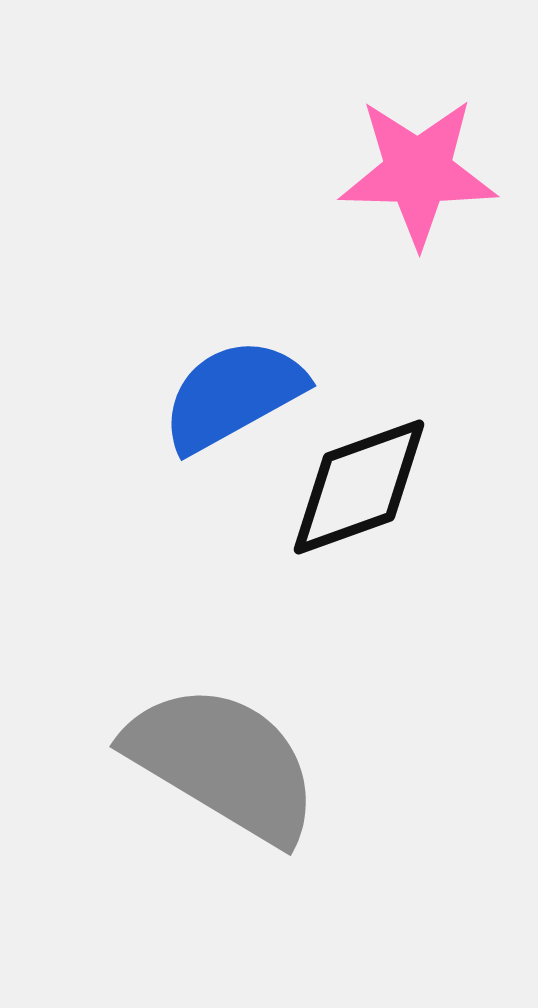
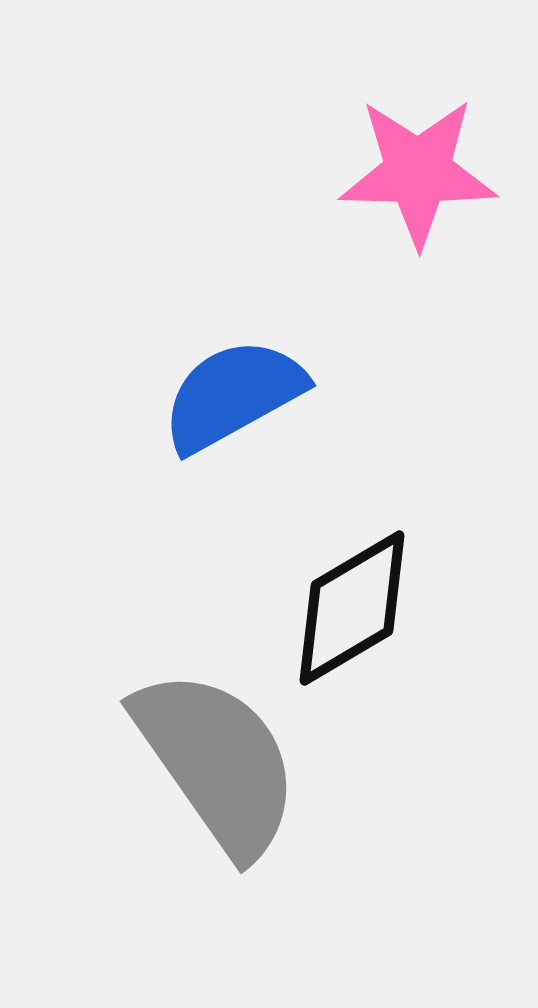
black diamond: moved 7 px left, 121 px down; rotated 11 degrees counterclockwise
gray semicircle: moved 6 px left, 1 px up; rotated 24 degrees clockwise
